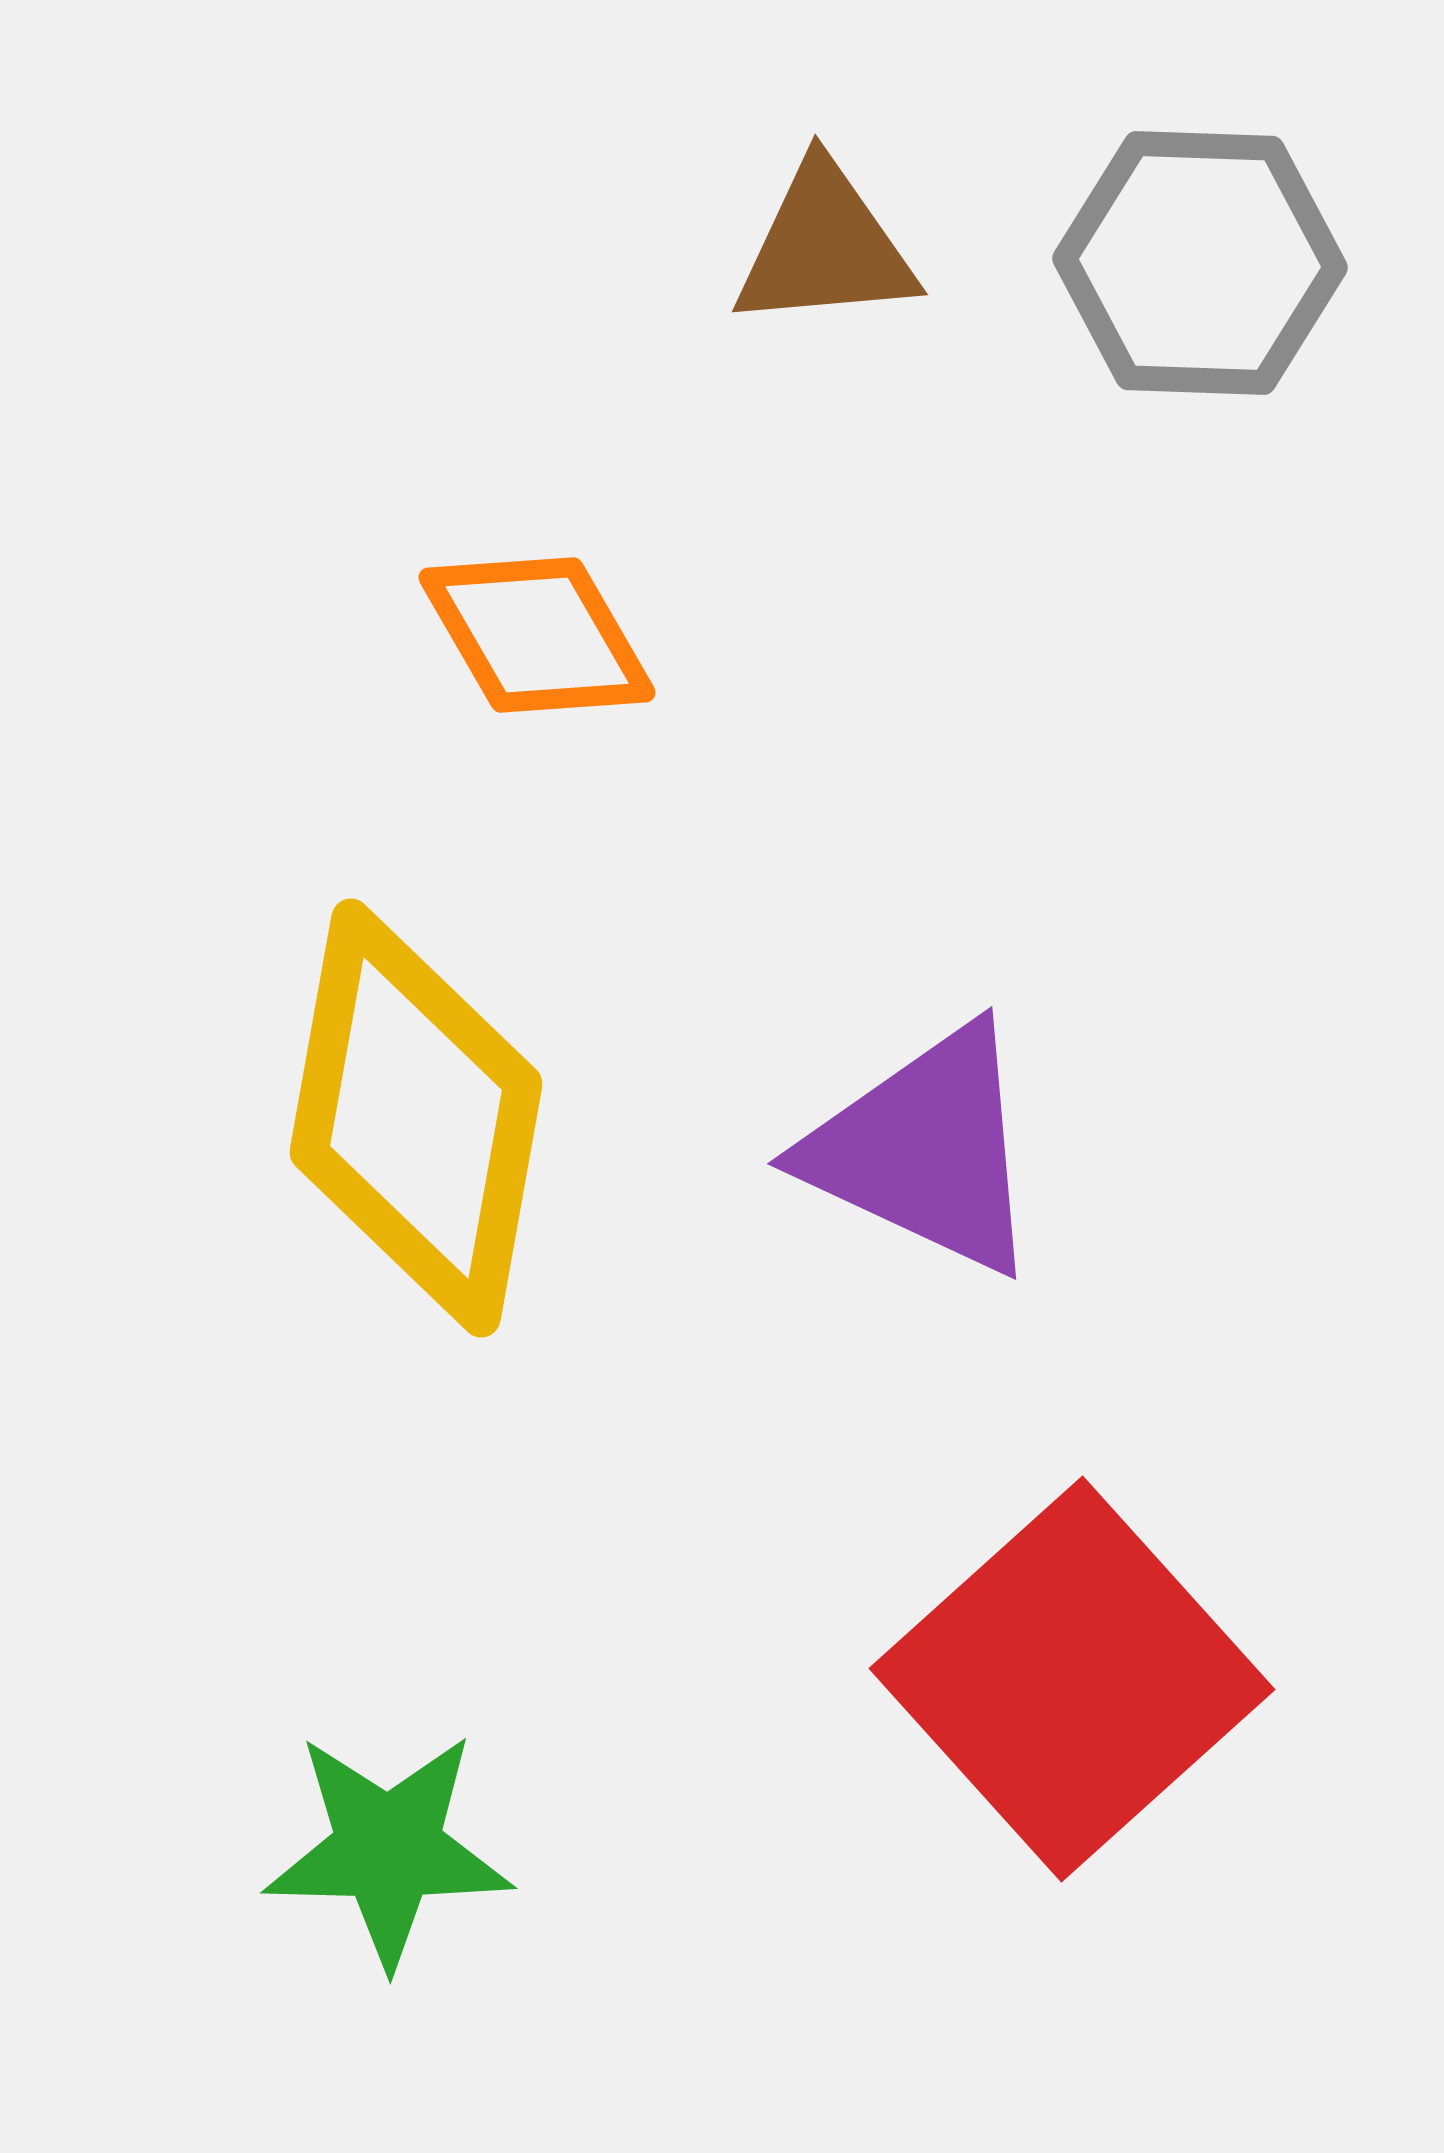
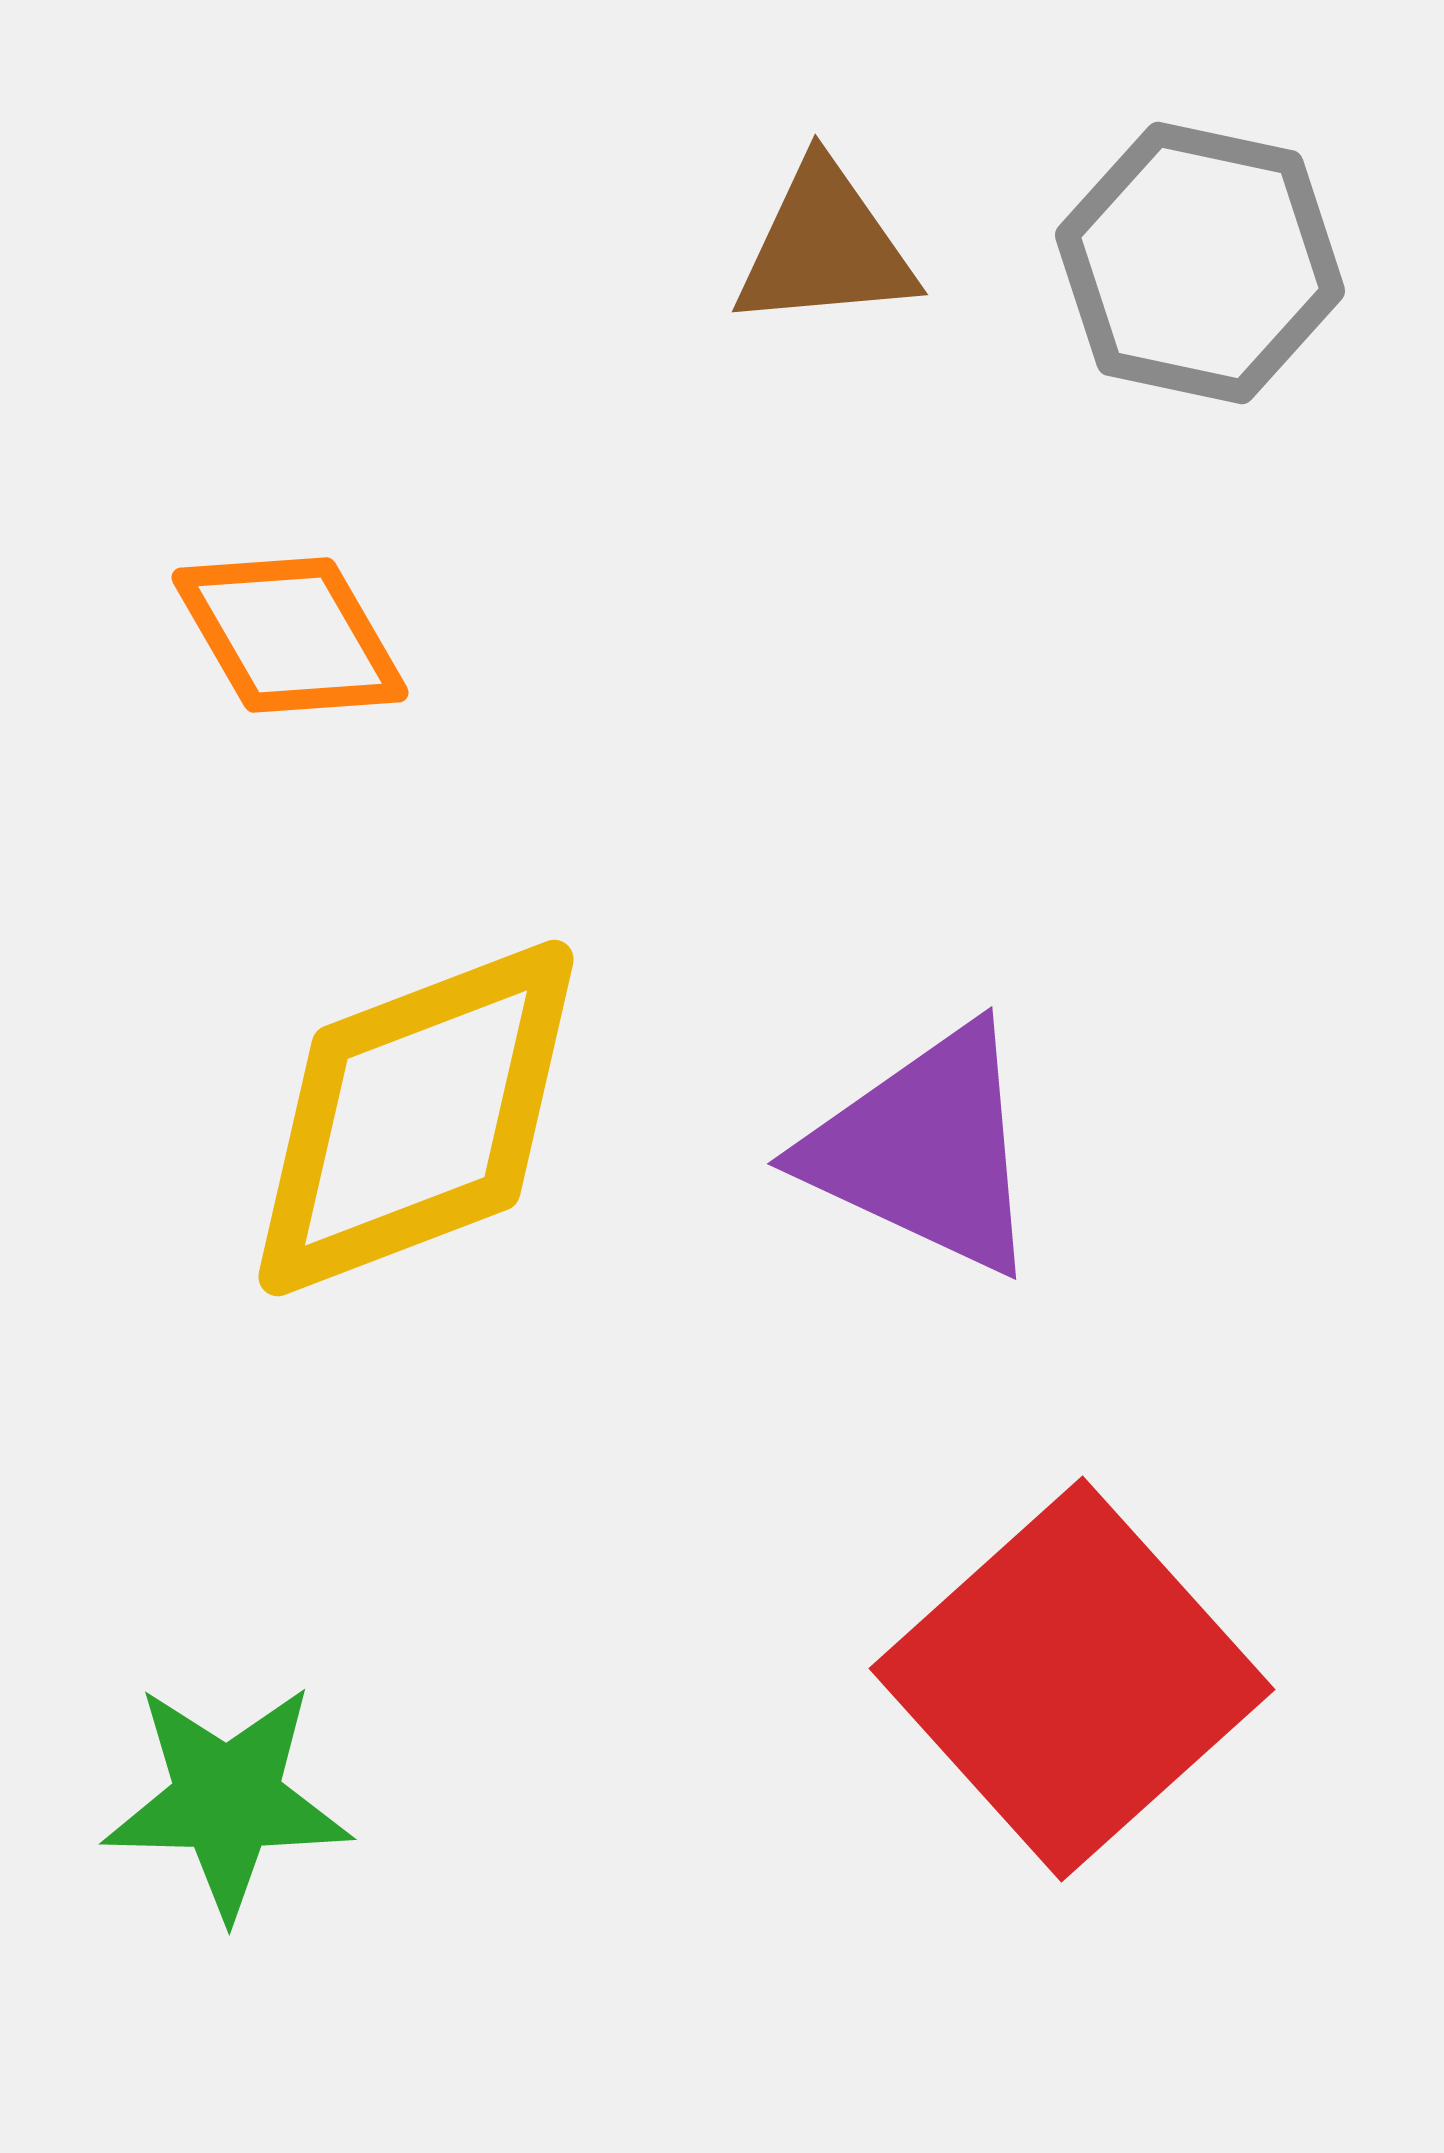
gray hexagon: rotated 10 degrees clockwise
orange diamond: moved 247 px left
yellow diamond: rotated 59 degrees clockwise
green star: moved 161 px left, 49 px up
